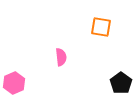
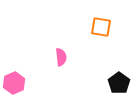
black pentagon: moved 2 px left
